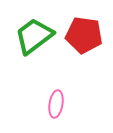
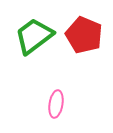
red pentagon: rotated 15 degrees clockwise
